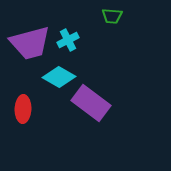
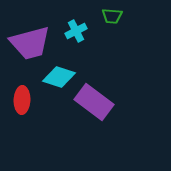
cyan cross: moved 8 px right, 9 px up
cyan diamond: rotated 12 degrees counterclockwise
purple rectangle: moved 3 px right, 1 px up
red ellipse: moved 1 px left, 9 px up
